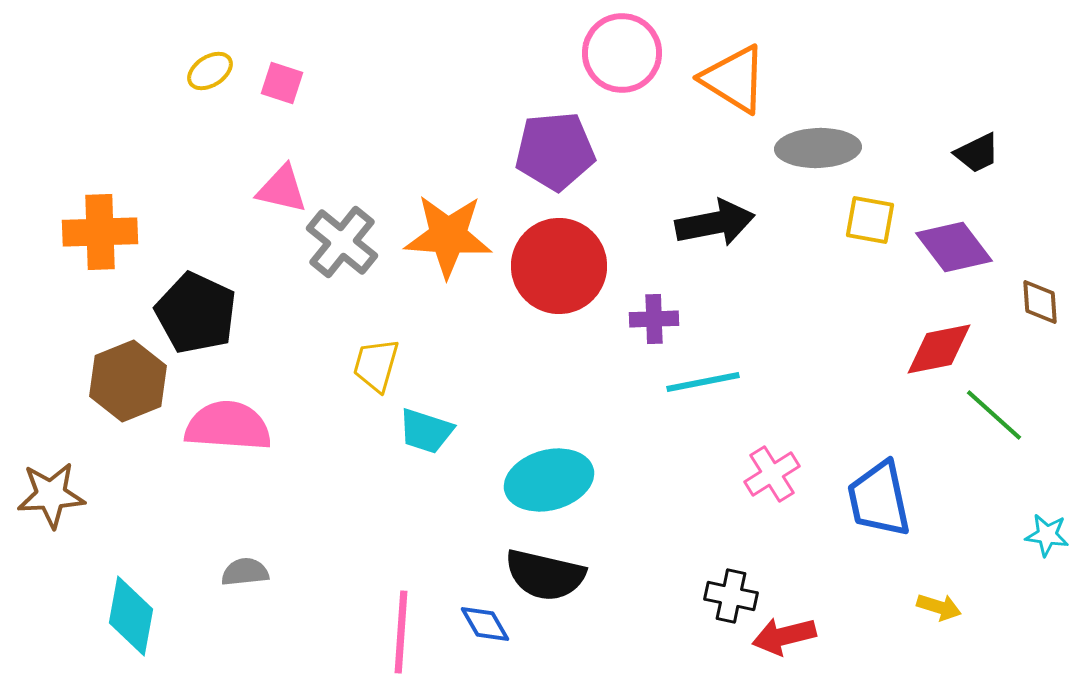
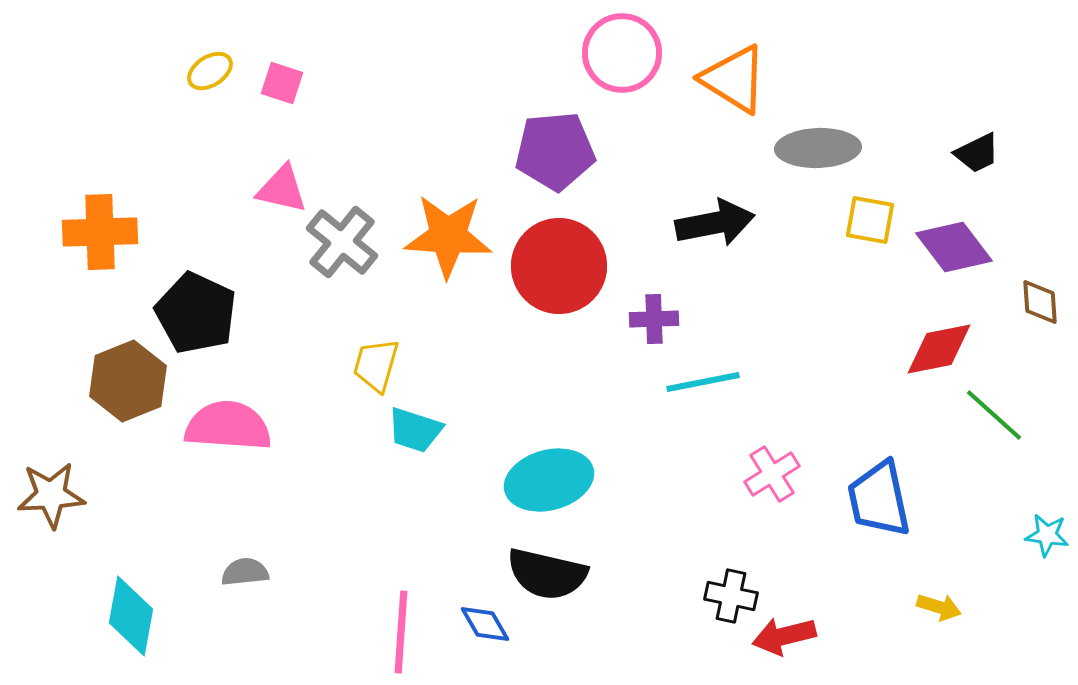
cyan trapezoid: moved 11 px left, 1 px up
black semicircle: moved 2 px right, 1 px up
